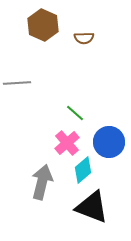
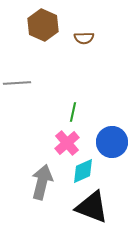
green line: moved 2 px left, 1 px up; rotated 60 degrees clockwise
blue circle: moved 3 px right
cyan diamond: moved 1 px down; rotated 16 degrees clockwise
